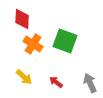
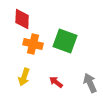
orange cross: rotated 18 degrees counterclockwise
yellow arrow: rotated 66 degrees clockwise
